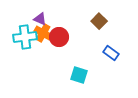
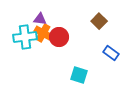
purple triangle: rotated 16 degrees counterclockwise
